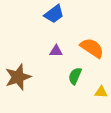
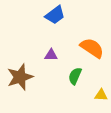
blue trapezoid: moved 1 px right, 1 px down
purple triangle: moved 5 px left, 4 px down
brown star: moved 2 px right
yellow triangle: moved 3 px down
